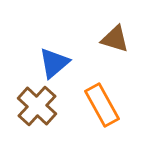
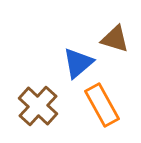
blue triangle: moved 24 px right
brown cross: moved 1 px right
